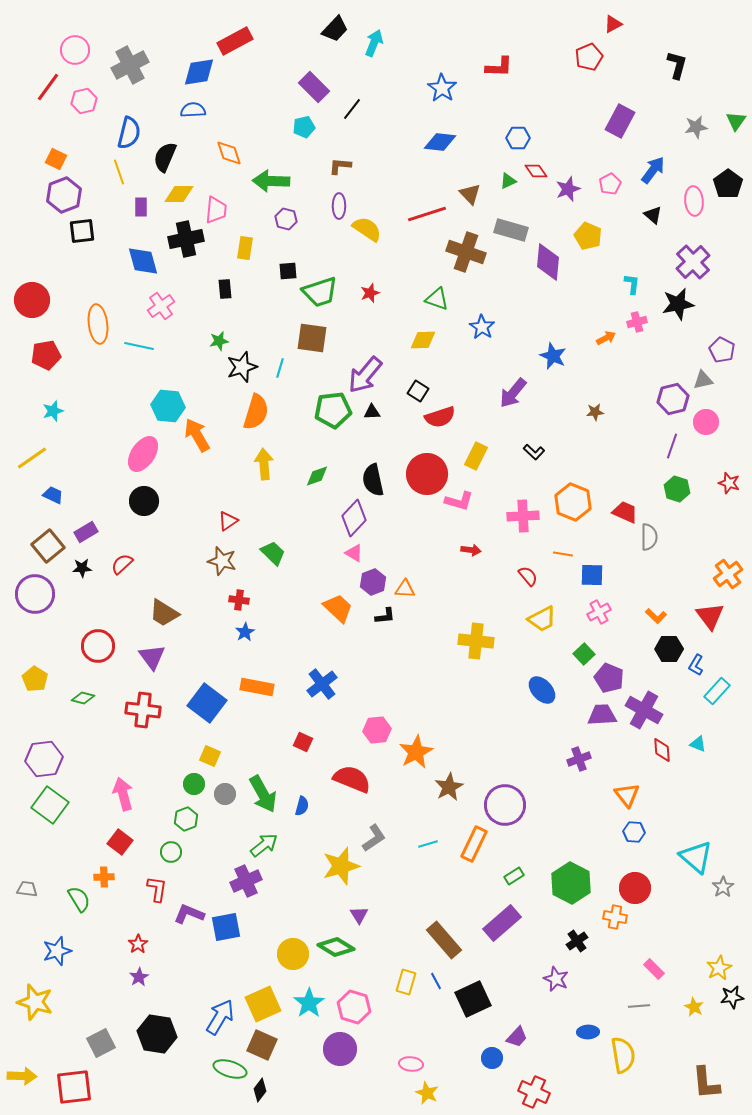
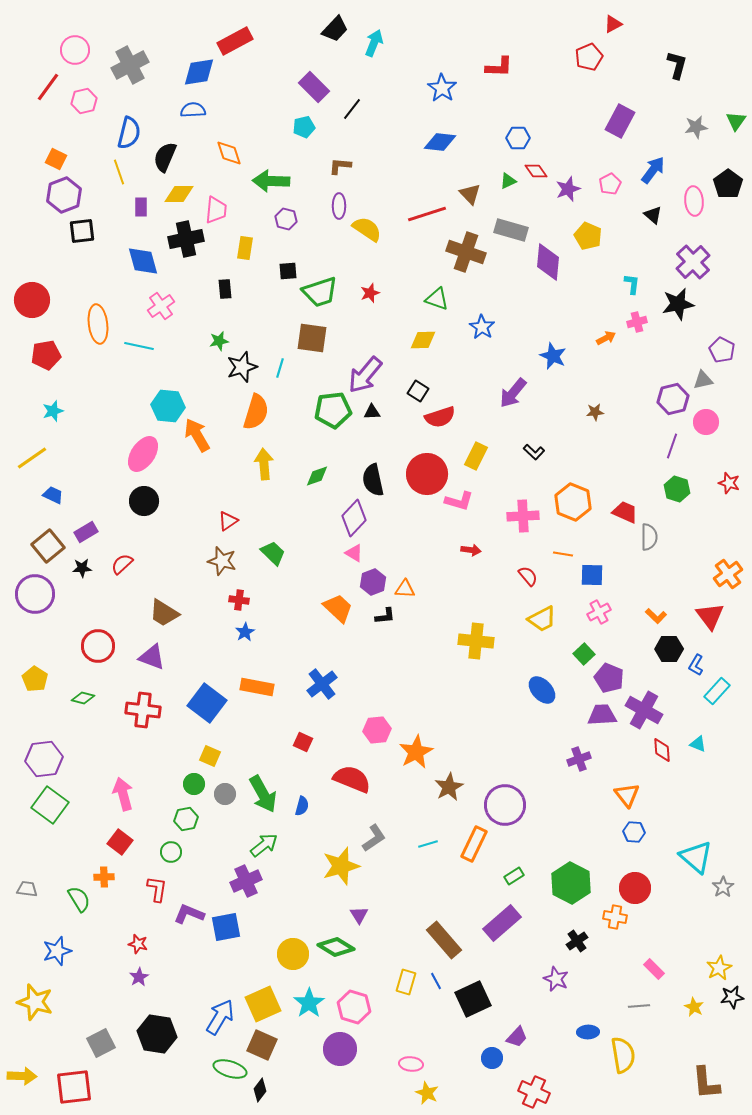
purple triangle at (152, 657): rotated 32 degrees counterclockwise
green hexagon at (186, 819): rotated 10 degrees clockwise
red star at (138, 944): rotated 24 degrees counterclockwise
